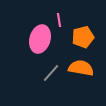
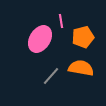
pink line: moved 2 px right, 1 px down
pink ellipse: rotated 16 degrees clockwise
gray line: moved 3 px down
